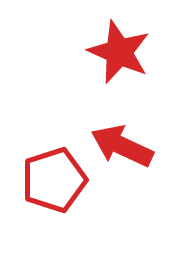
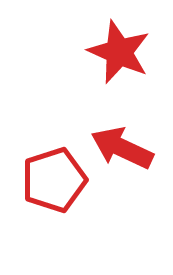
red arrow: moved 2 px down
